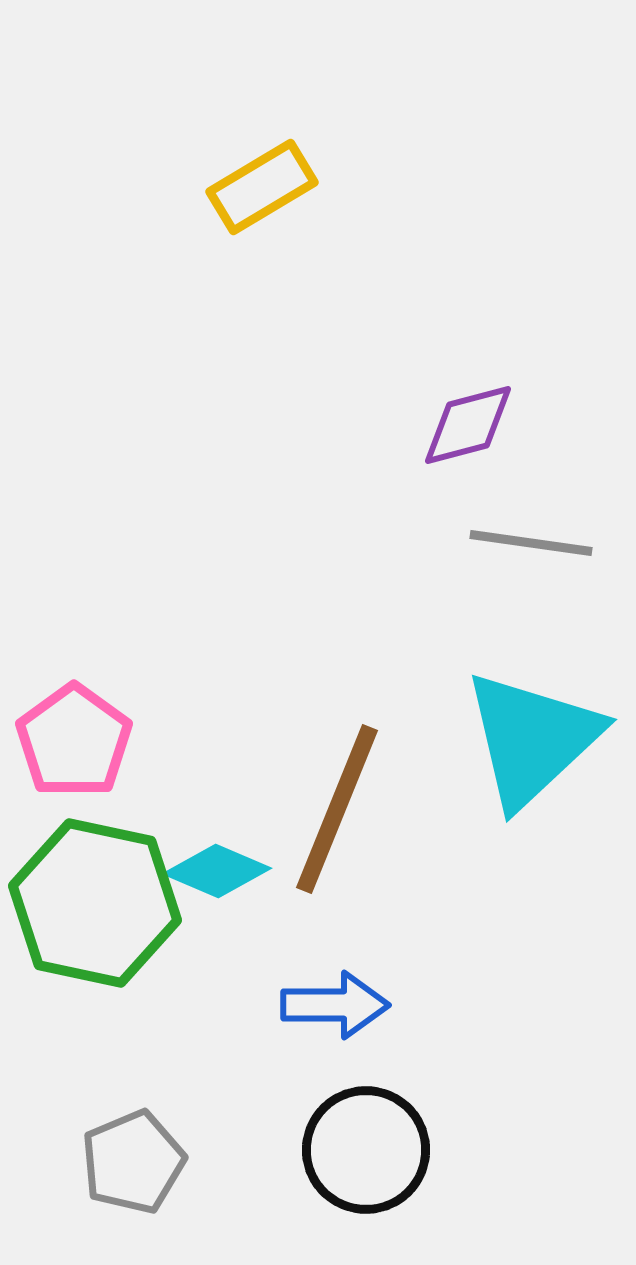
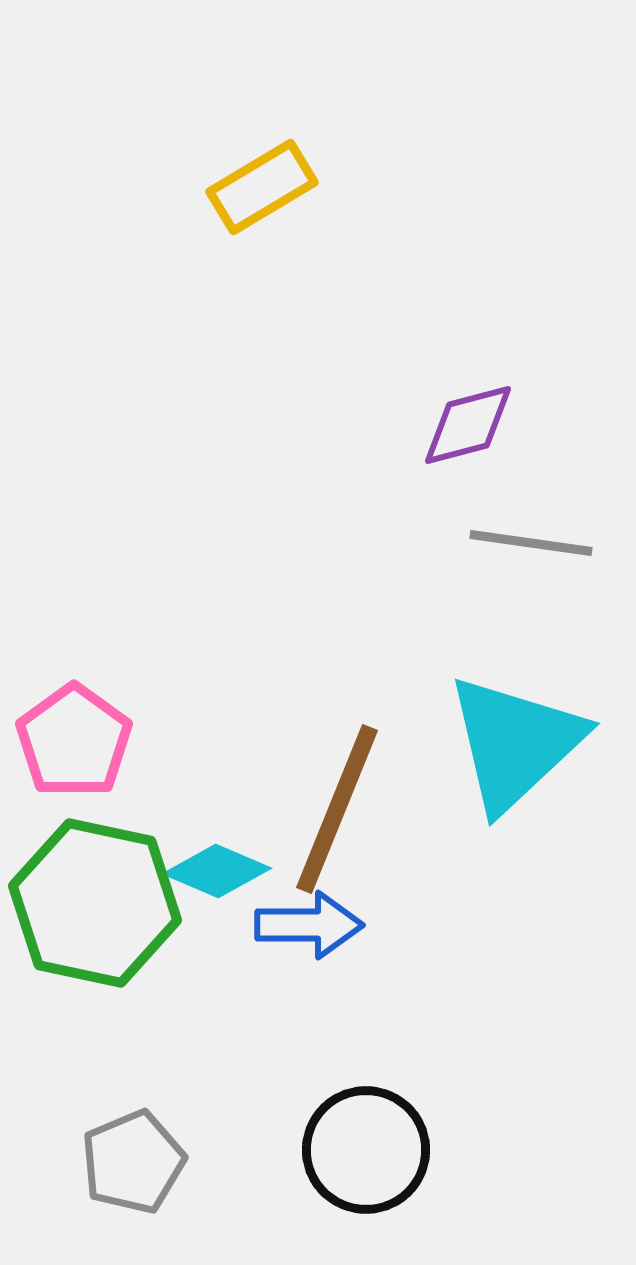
cyan triangle: moved 17 px left, 4 px down
blue arrow: moved 26 px left, 80 px up
